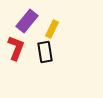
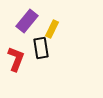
red L-shape: moved 11 px down
black rectangle: moved 4 px left, 4 px up
